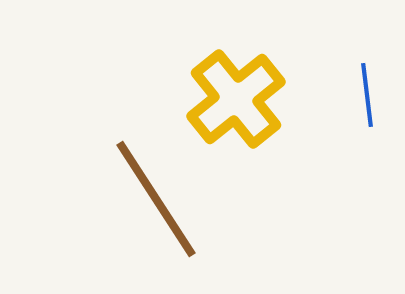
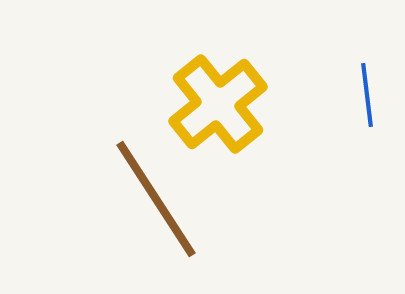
yellow cross: moved 18 px left, 5 px down
